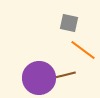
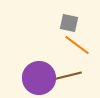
orange line: moved 6 px left, 5 px up
brown line: moved 6 px right
